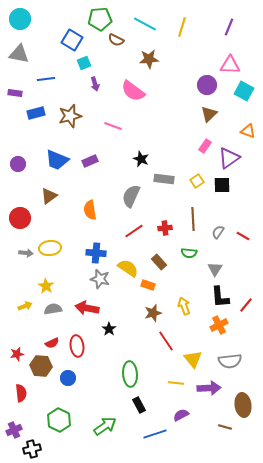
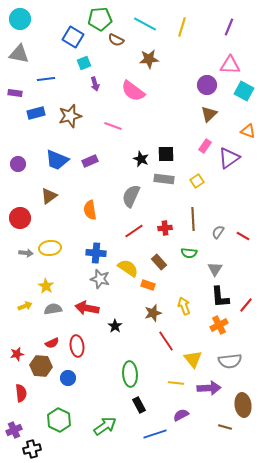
blue square at (72, 40): moved 1 px right, 3 px up
black square at (222, 185): moved 56 px left, 31 px up
black star at (109, 329): moved 6 px right, 3 px up
